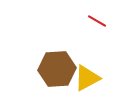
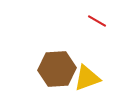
yellow triangle: rotated 8 degrees clockwise
